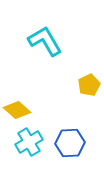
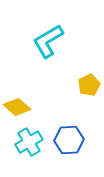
cyan L-shape: moved 3 px right; rotated 90 degrees counterclockwise
yellow diamond: moved 3 px up
blue hexagon: moved 1 px left, 3 px up
